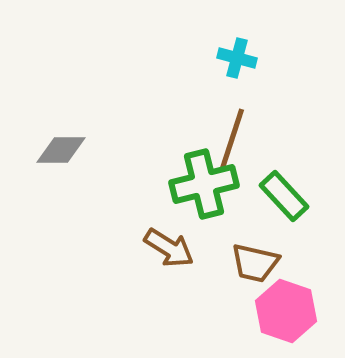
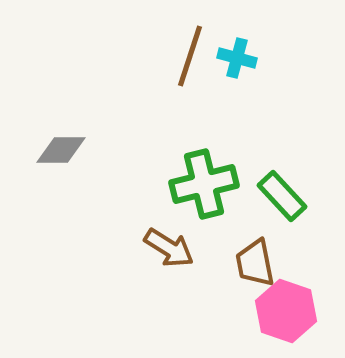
brown line: moved 42 px left, 83 px up
green rectangle: moved 2 px left
brown trapezoid: rotated 66 degrees clockwise
